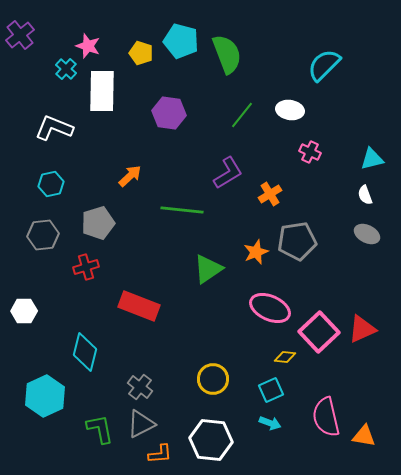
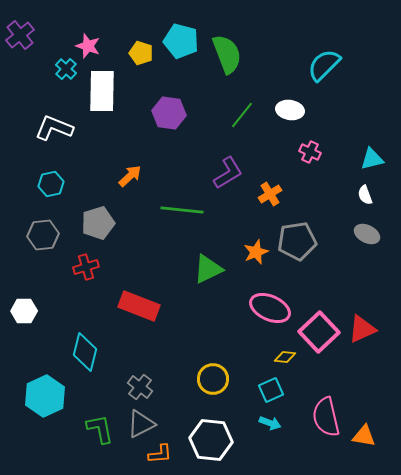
green triangle at (208, 269): rotated 8 degrees clockwise
